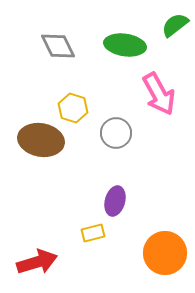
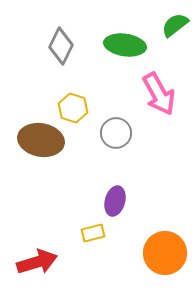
gray diamond: moved 3 px right; rotated 51 degrees clockwise
